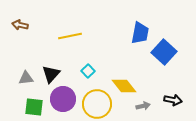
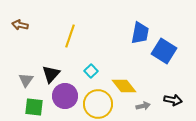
yellow line: rotated 60 degrees counterclockwise
blue square: moved 1 px up; rotated 10 degrees counterclockwise
cyan square: moved 3 px right
gray triangle: moved 2 px down; rotated 49 degrees counterclockwise
purple circle: moved 2 px right, 3 px up
yellow circle: moved 1 px right
